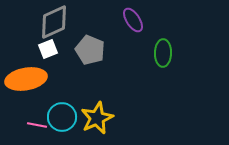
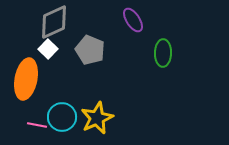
white square: rotated 24 degrees counterclockwise
orange ellipse: rotated 69 degrees counterclockwise
